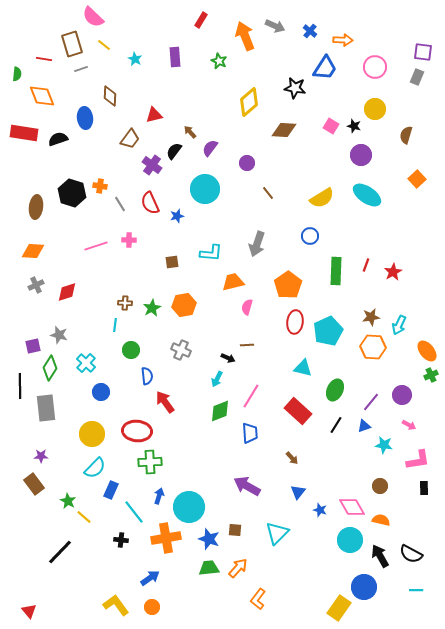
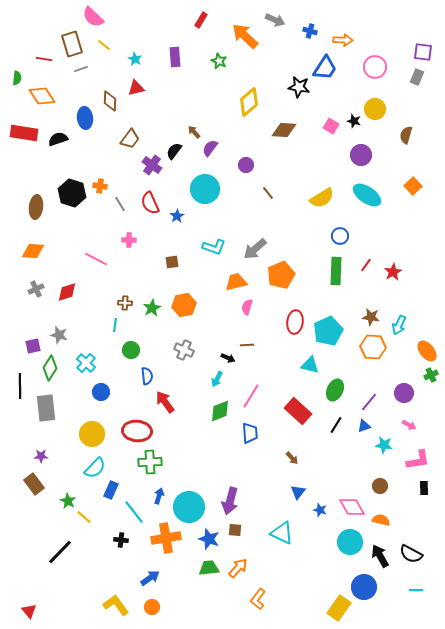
gray arrow at (275, 26): moved 6 px up
blue cross at (310, 31): rotated 24 degrees counterclockwise
orange arrow at (245, 36): rotated 24 degrees counterclockwise
green semicircle at (17, 74): moved 4 px down
black star at (295, 88): moved 4 px right, 1 px up
orange diamond at (42, 96): rotated 12 degrees counterclockwise
brown diamond at (110, 96): moved 5 px down
red triangle at (154, 115): moved 18 px left, 27 px up
black star at (354, 126): moved 5 px up
brown arrow at (190, 132): moved 4 px right
purple circle at (247, 163): moved 1 px left, 2 px down
orange square at (417, 179): moved 4 px left, 7 px down
blue star at (177, 216): rotated 16 degrees counterclockwise
blue circle at (310, 236): moved 30 px right
gray arrow at (257, 244): moved 2 px left, 5 px down; rotated 30 degrees clockwise
pink line at (96, 246): moved 13 px down; rotated 45 degrees clockwise
cyan L-shape at (211, 253): moved 3 px right, 6 px up; rotated 15 degrees clockwise
red line at (366, 265): rotated 16 degrees clockwise
orange trapezoid at (233, 282): moved 3 px right
gray cross at (36, 285): moved 4 px down
orange pentagon at (288, 285): moved 7 px left, 10 px up; rotated 12 degrees clockwise
brown star at (371, 317): rotated 18 degrees clockwise
gray cross at (181, 350): moved 3 px right
cyan triangle at (303, 368): moved 7 px right, 3 px up
purple circle at (402, 395): moved 2 px right, 2 px up
purple line at (371, 402): moved 2 px left
purple arrow at (247, 486): moved 17 px left, 15 px down; rotated 104 degrees counterclockwise
cyan triangle at (277, 533): moved 5 px right; rotated 50 degrees counterclockwise
cyan circle at (350, 540): moved 2 px down
